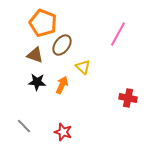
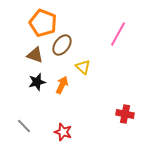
black star: rotated 18 degrees counterclockwise
red cross: moved 3 px left, 16 px down
